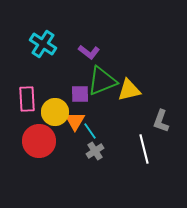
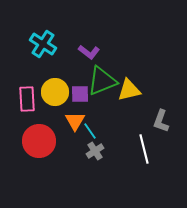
yellow circle: moved 20 px up
